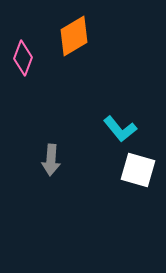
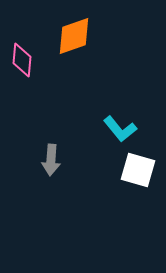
orange diamond: rotated 12 degrees clockwise
pink diamond: moved 1 px left, 2 px down; rotated 16 degrees counterclockwise
